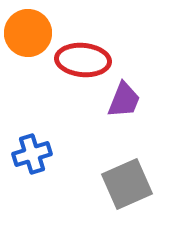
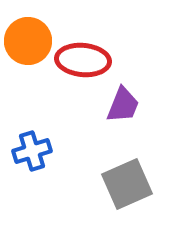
orange circle: moved 8 px down
purple trapezoid: moved 1 px left, 5 px down
blue cross: moved 3 px up
